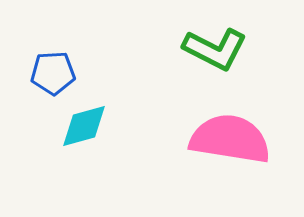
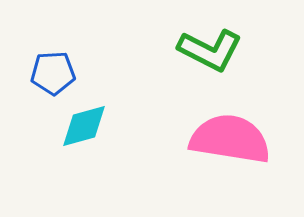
green L-shape: moved 5 px left, 1 px down
